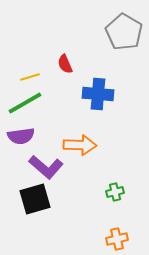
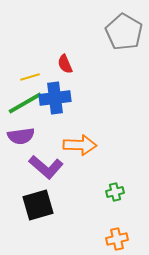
blue cross: moved 43 px left, 4 px down; rotated 12 degrees counterclockwise
black square: moved 3 px right, 6 px down
